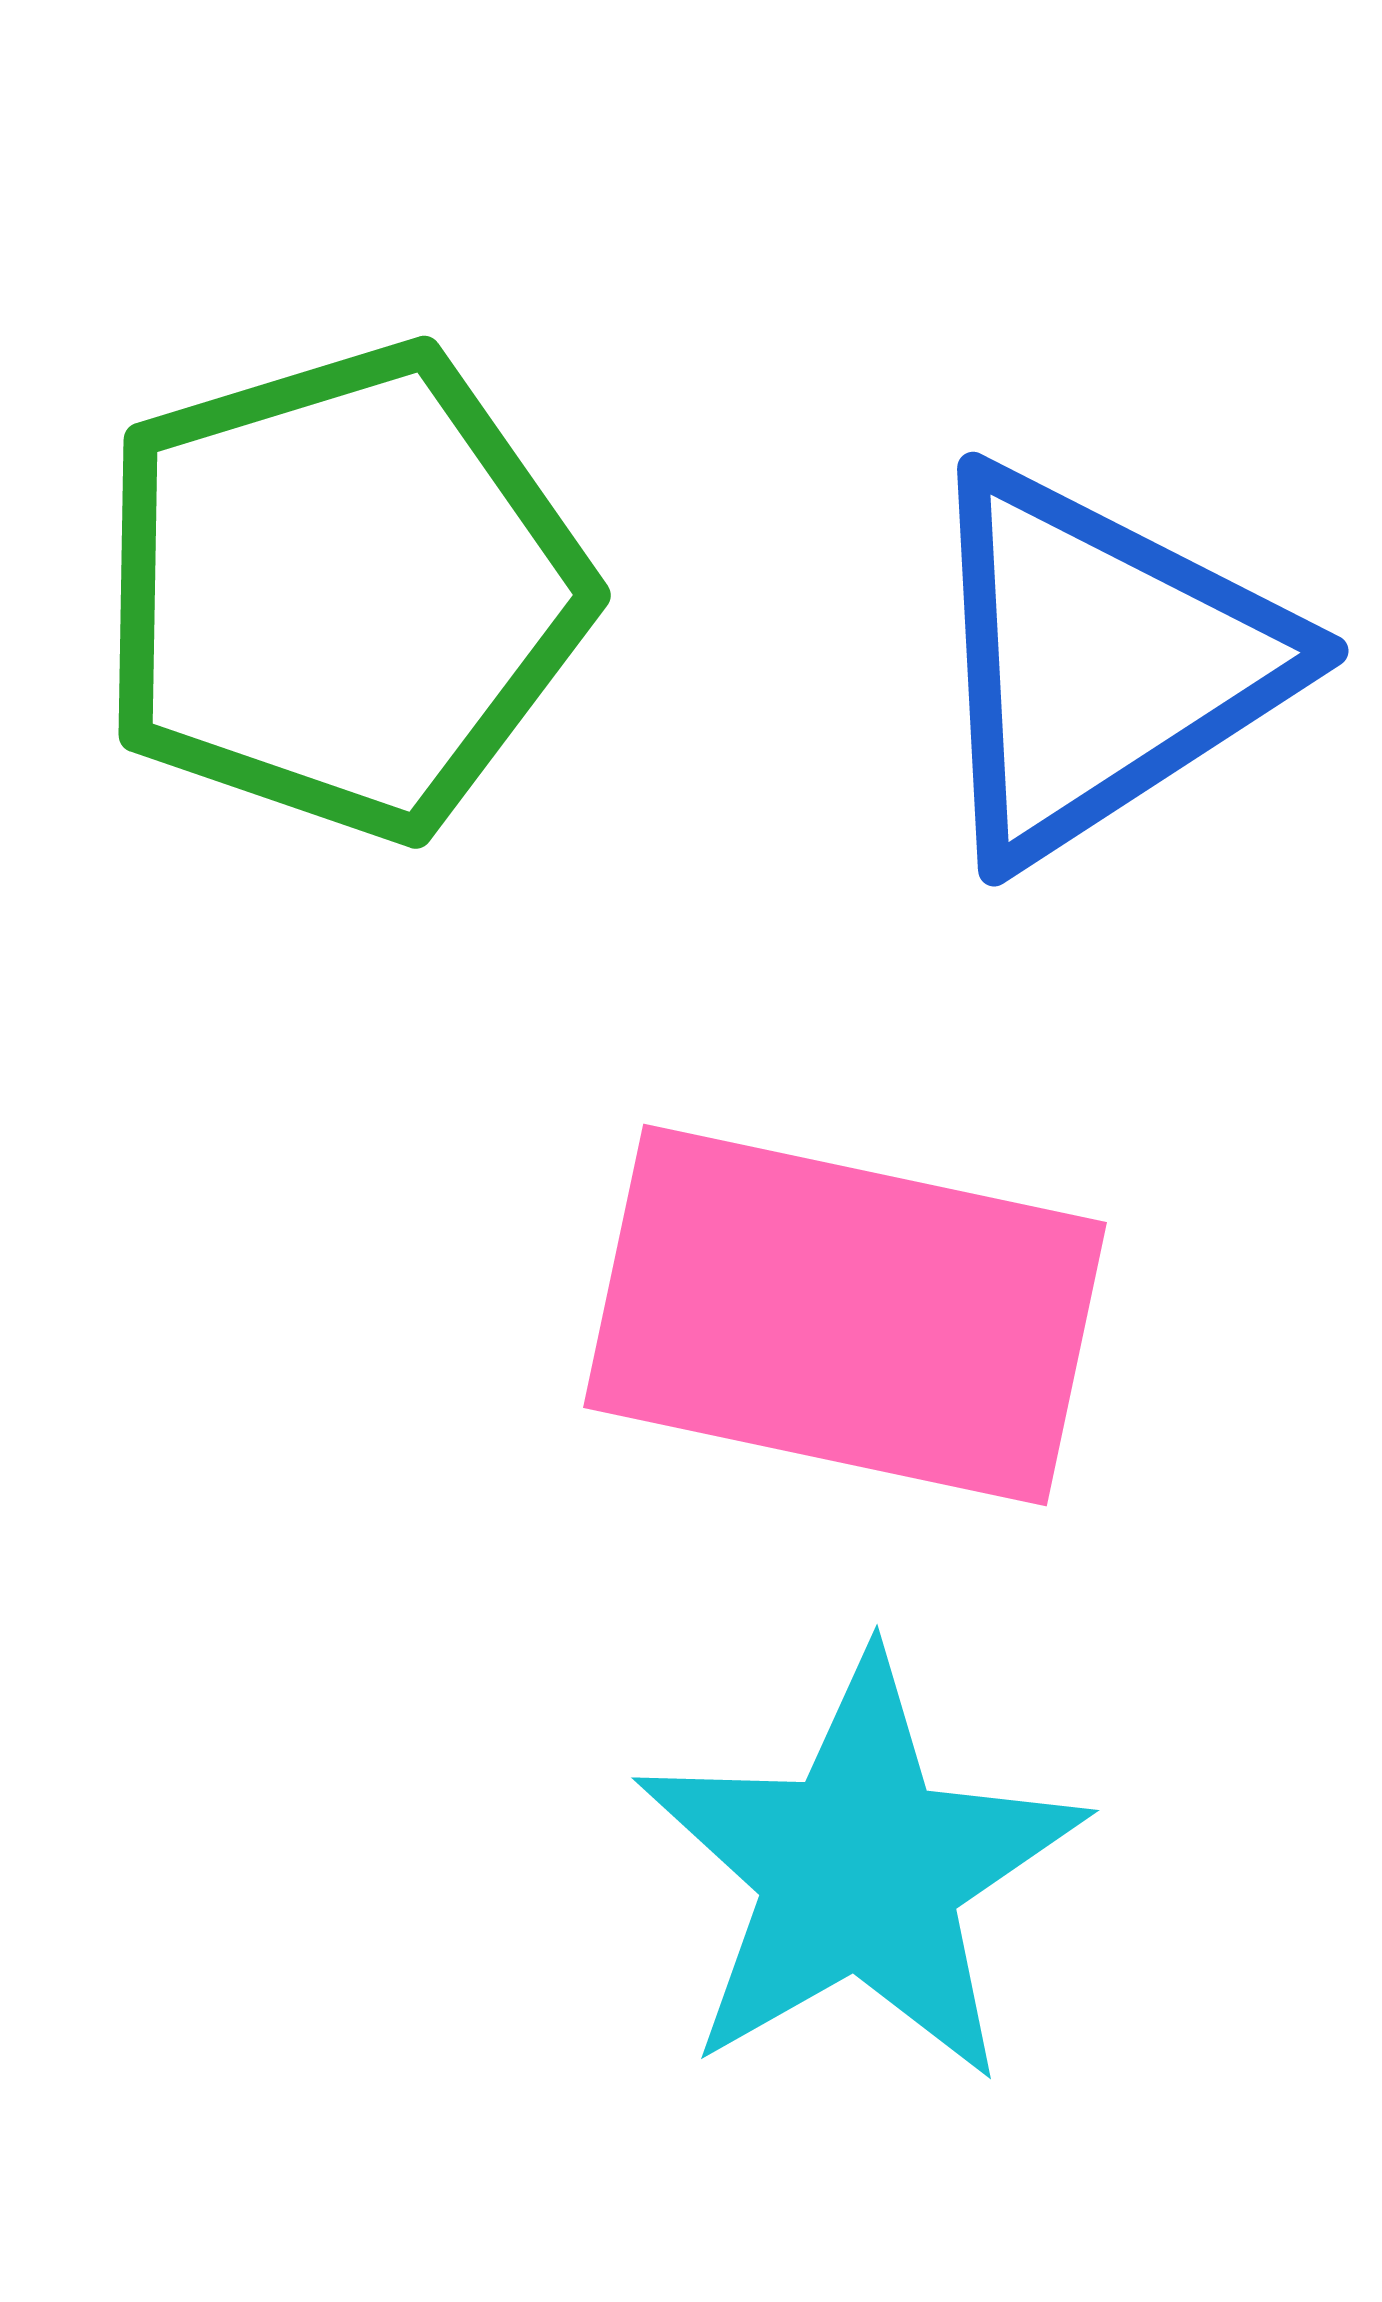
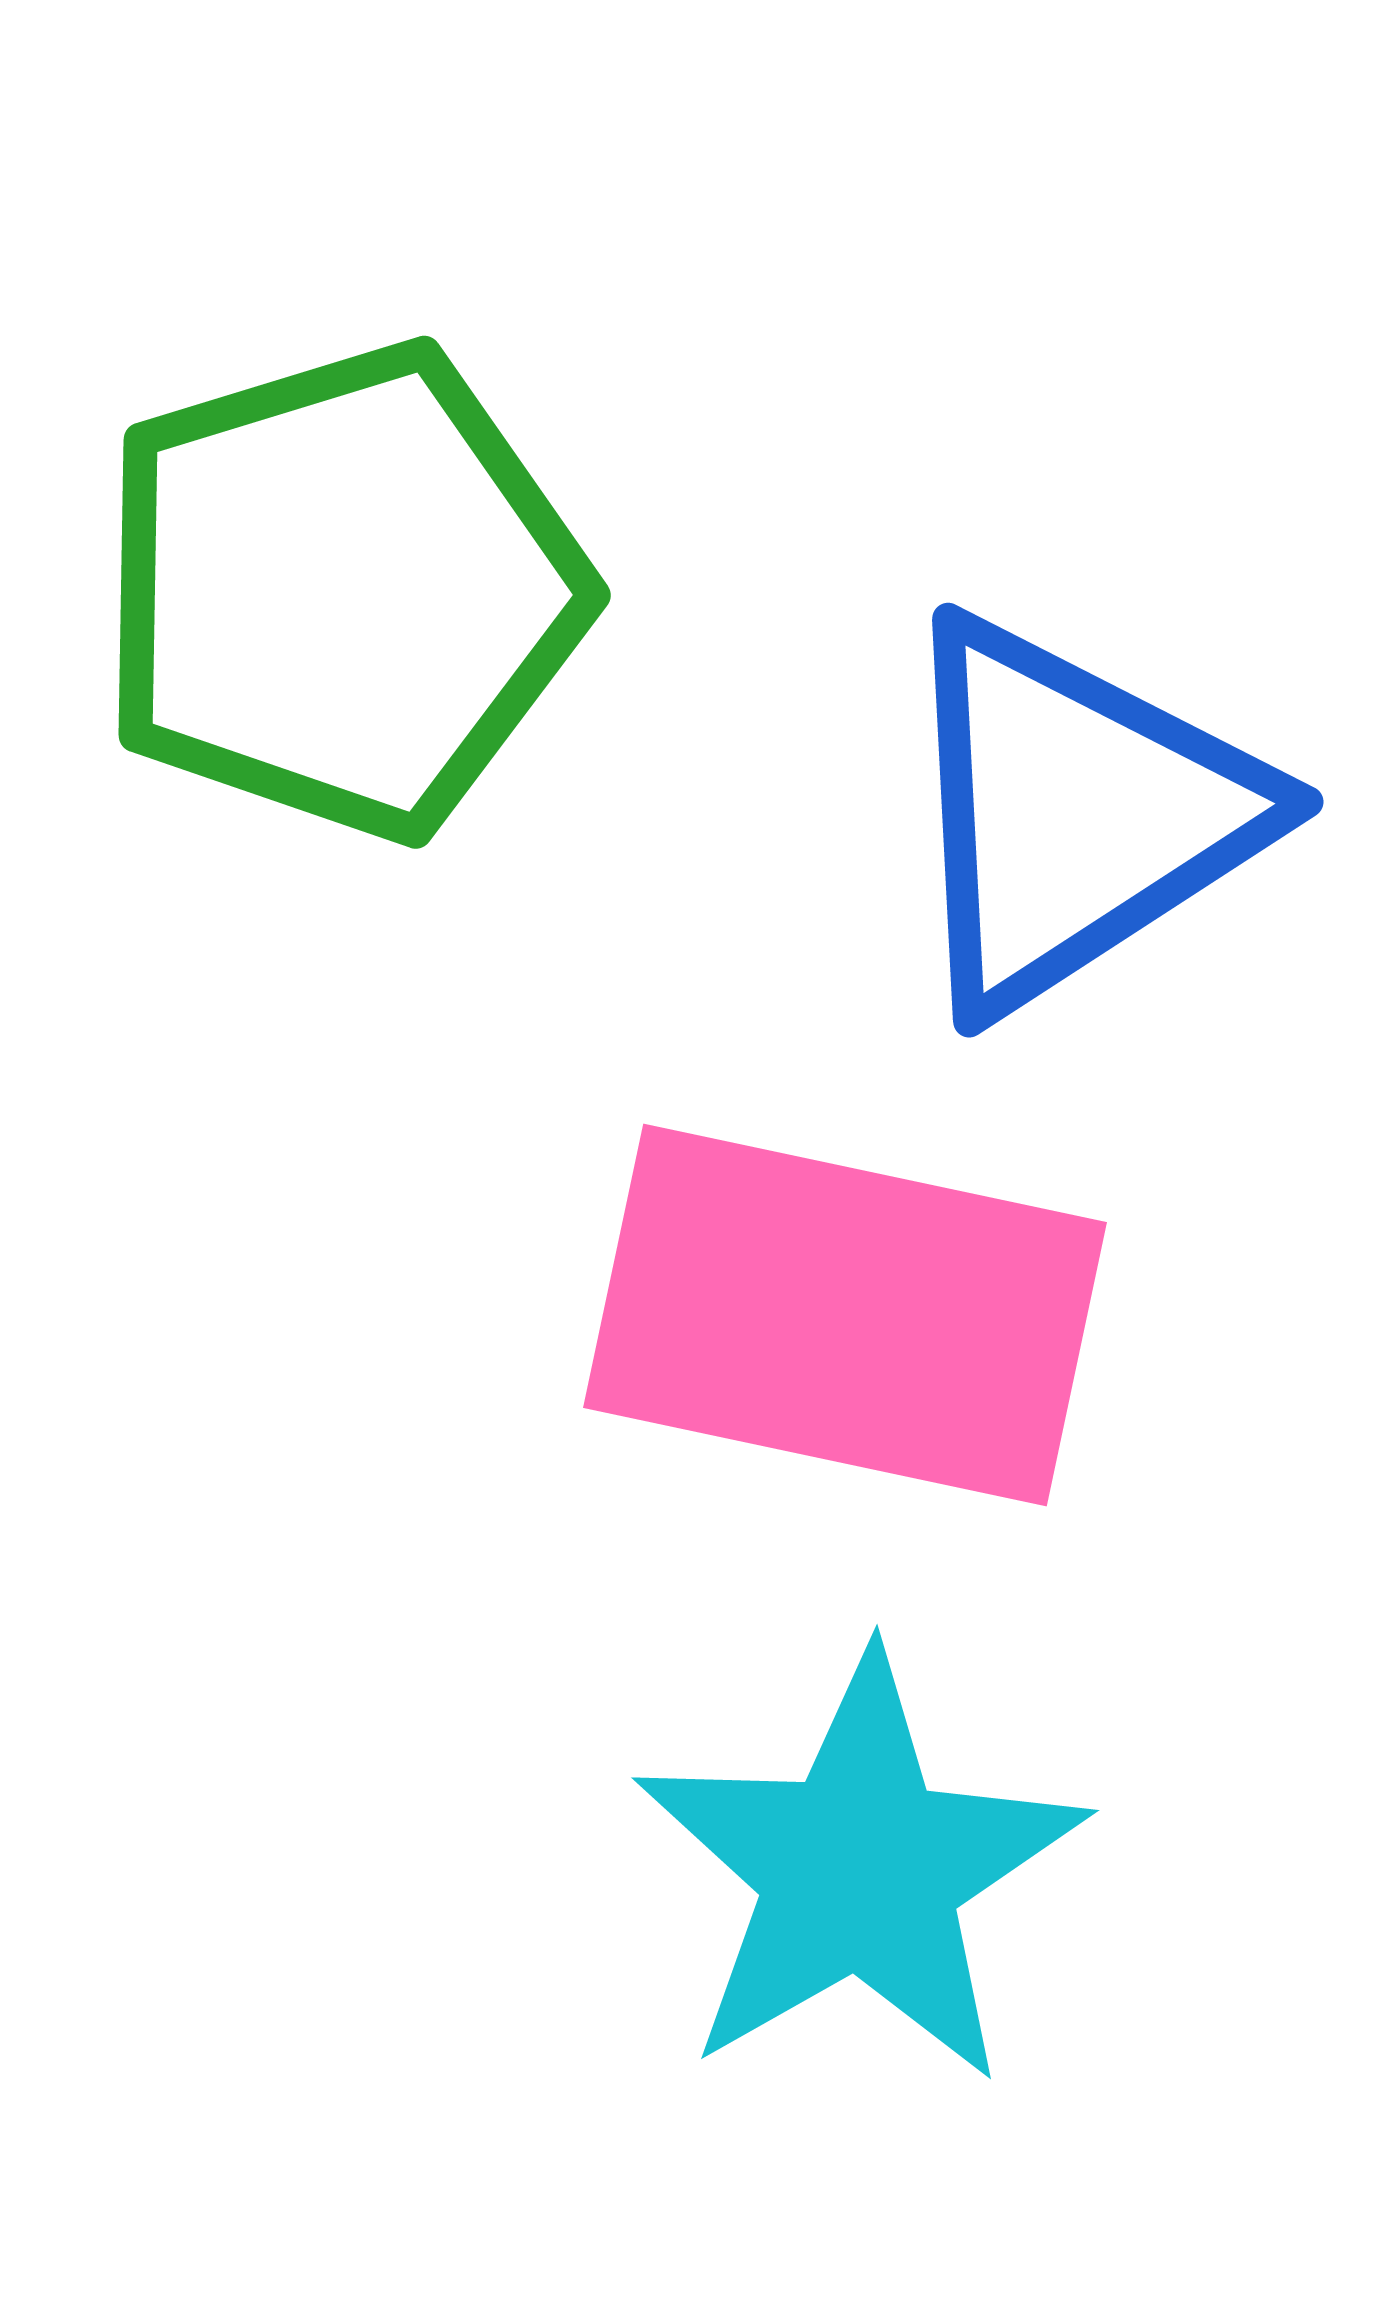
blue triangle: moved 25 px left, 151 px down
